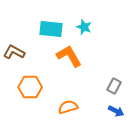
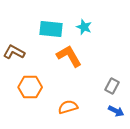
gray rectangle: moved 2 px left
